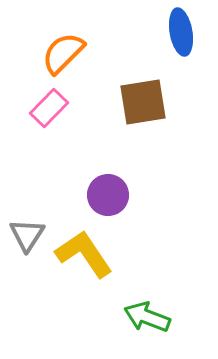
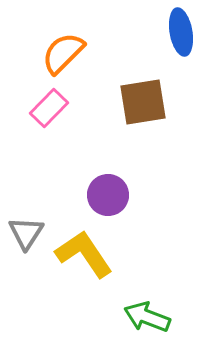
gray triangle: moved 1 px left, 2 px up
